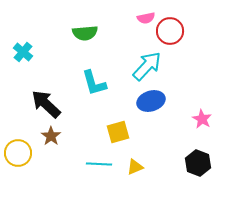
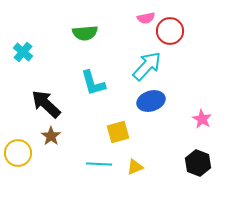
cyan L-shape: moved 1 px left
